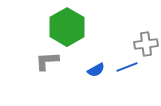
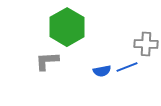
gray cross: rotated 10 degrees clockwise
blue semicircle: moved 6 px right, 1 px down; rotated 18 degrees clockwise
